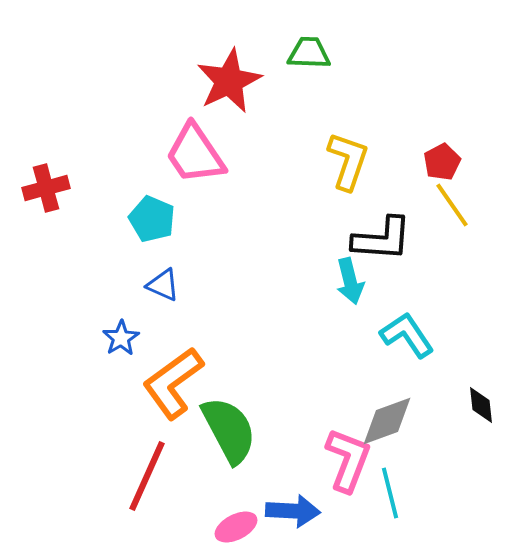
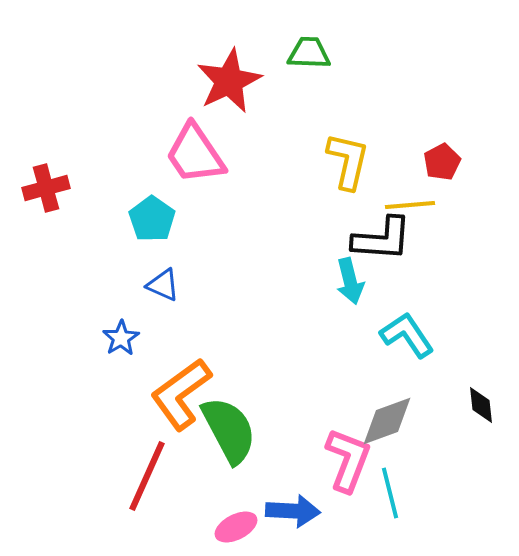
yellow L-shape: rotated 6 degrees counterclockwise
yellow line: moved 42 px left; rotated 60 degrees counterclockwise
cyan pentagon: rotated 12 degrees clockwise
orange L-shape: moved 8 px right, 11 px down
